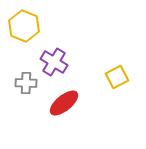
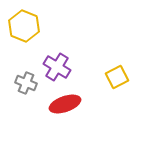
purple cross: moved 3 px right, 5 px down
gray cross: rotated 20 degrees clockwise
red ellipse: moved 1 px right, 1 px down; rotated 20 degrees clockwise
